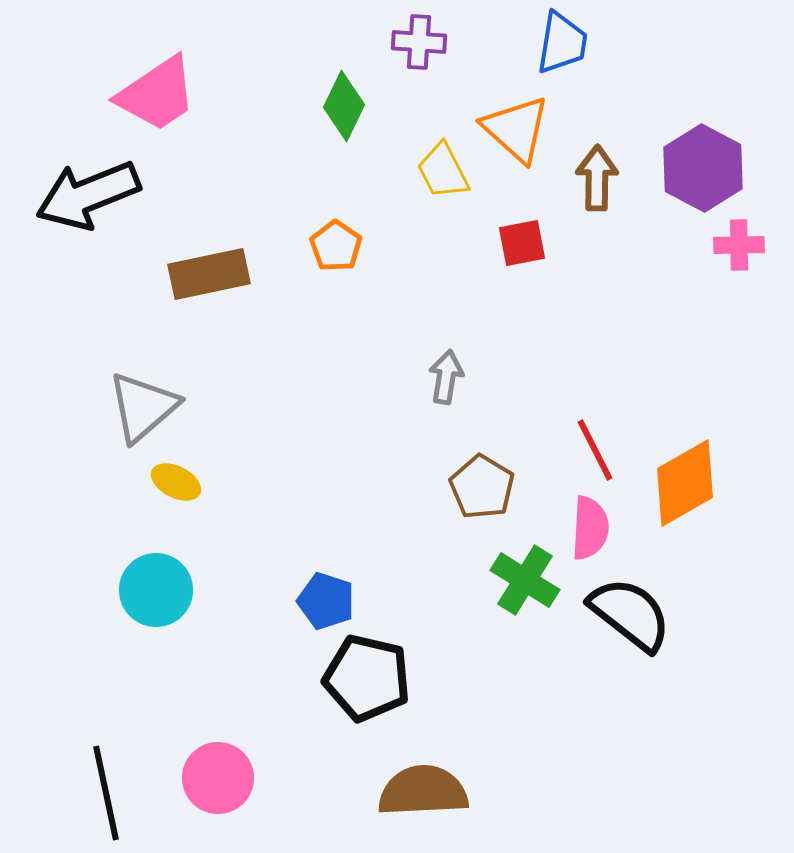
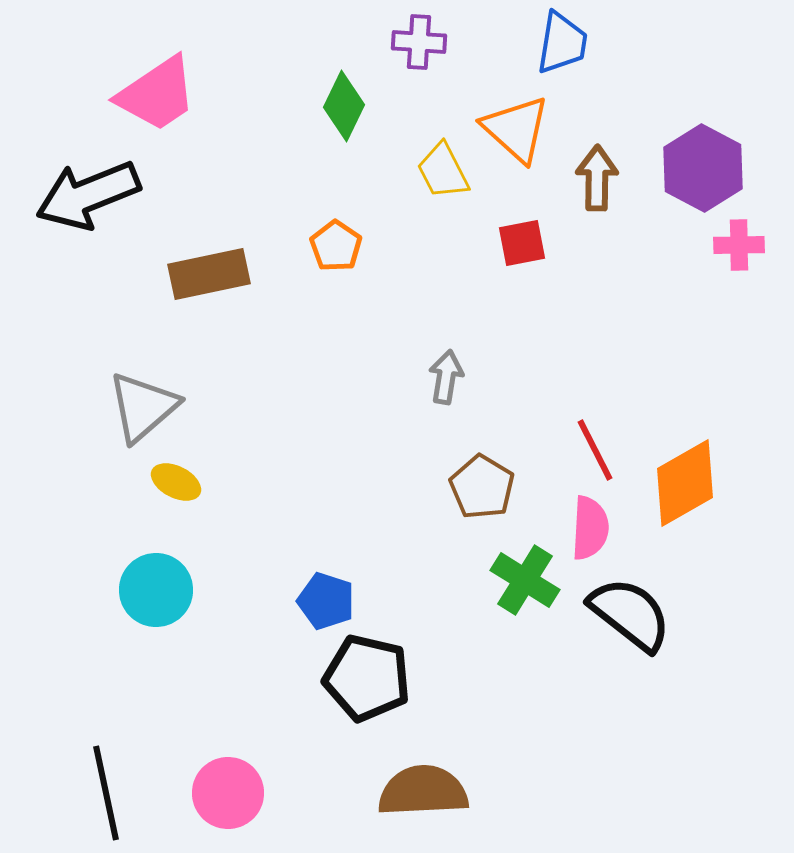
pink circle: moved 10 px right, 15 px down
